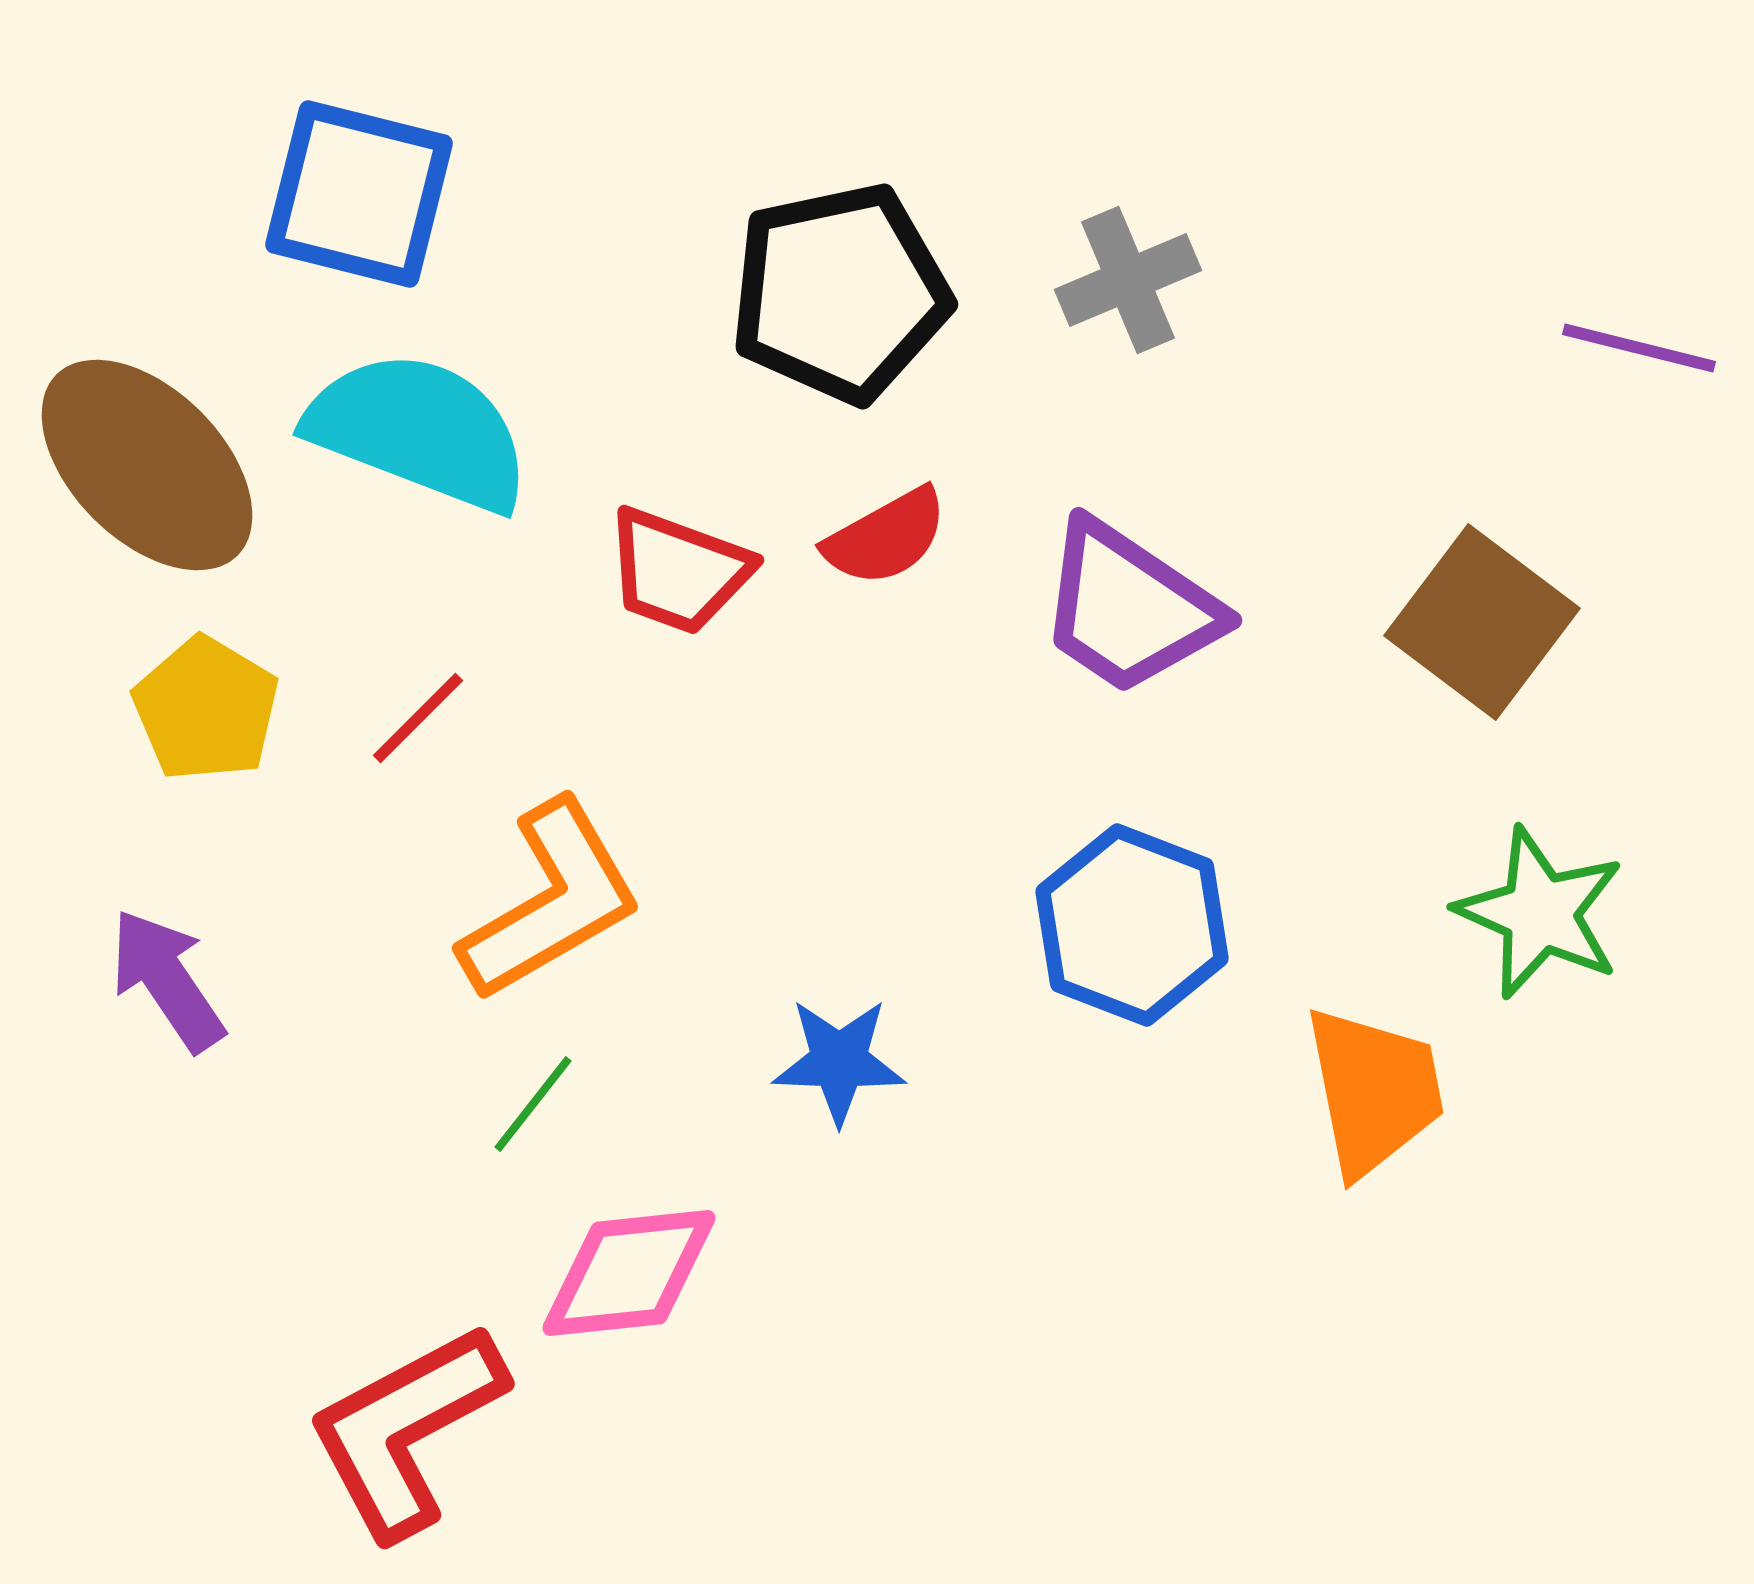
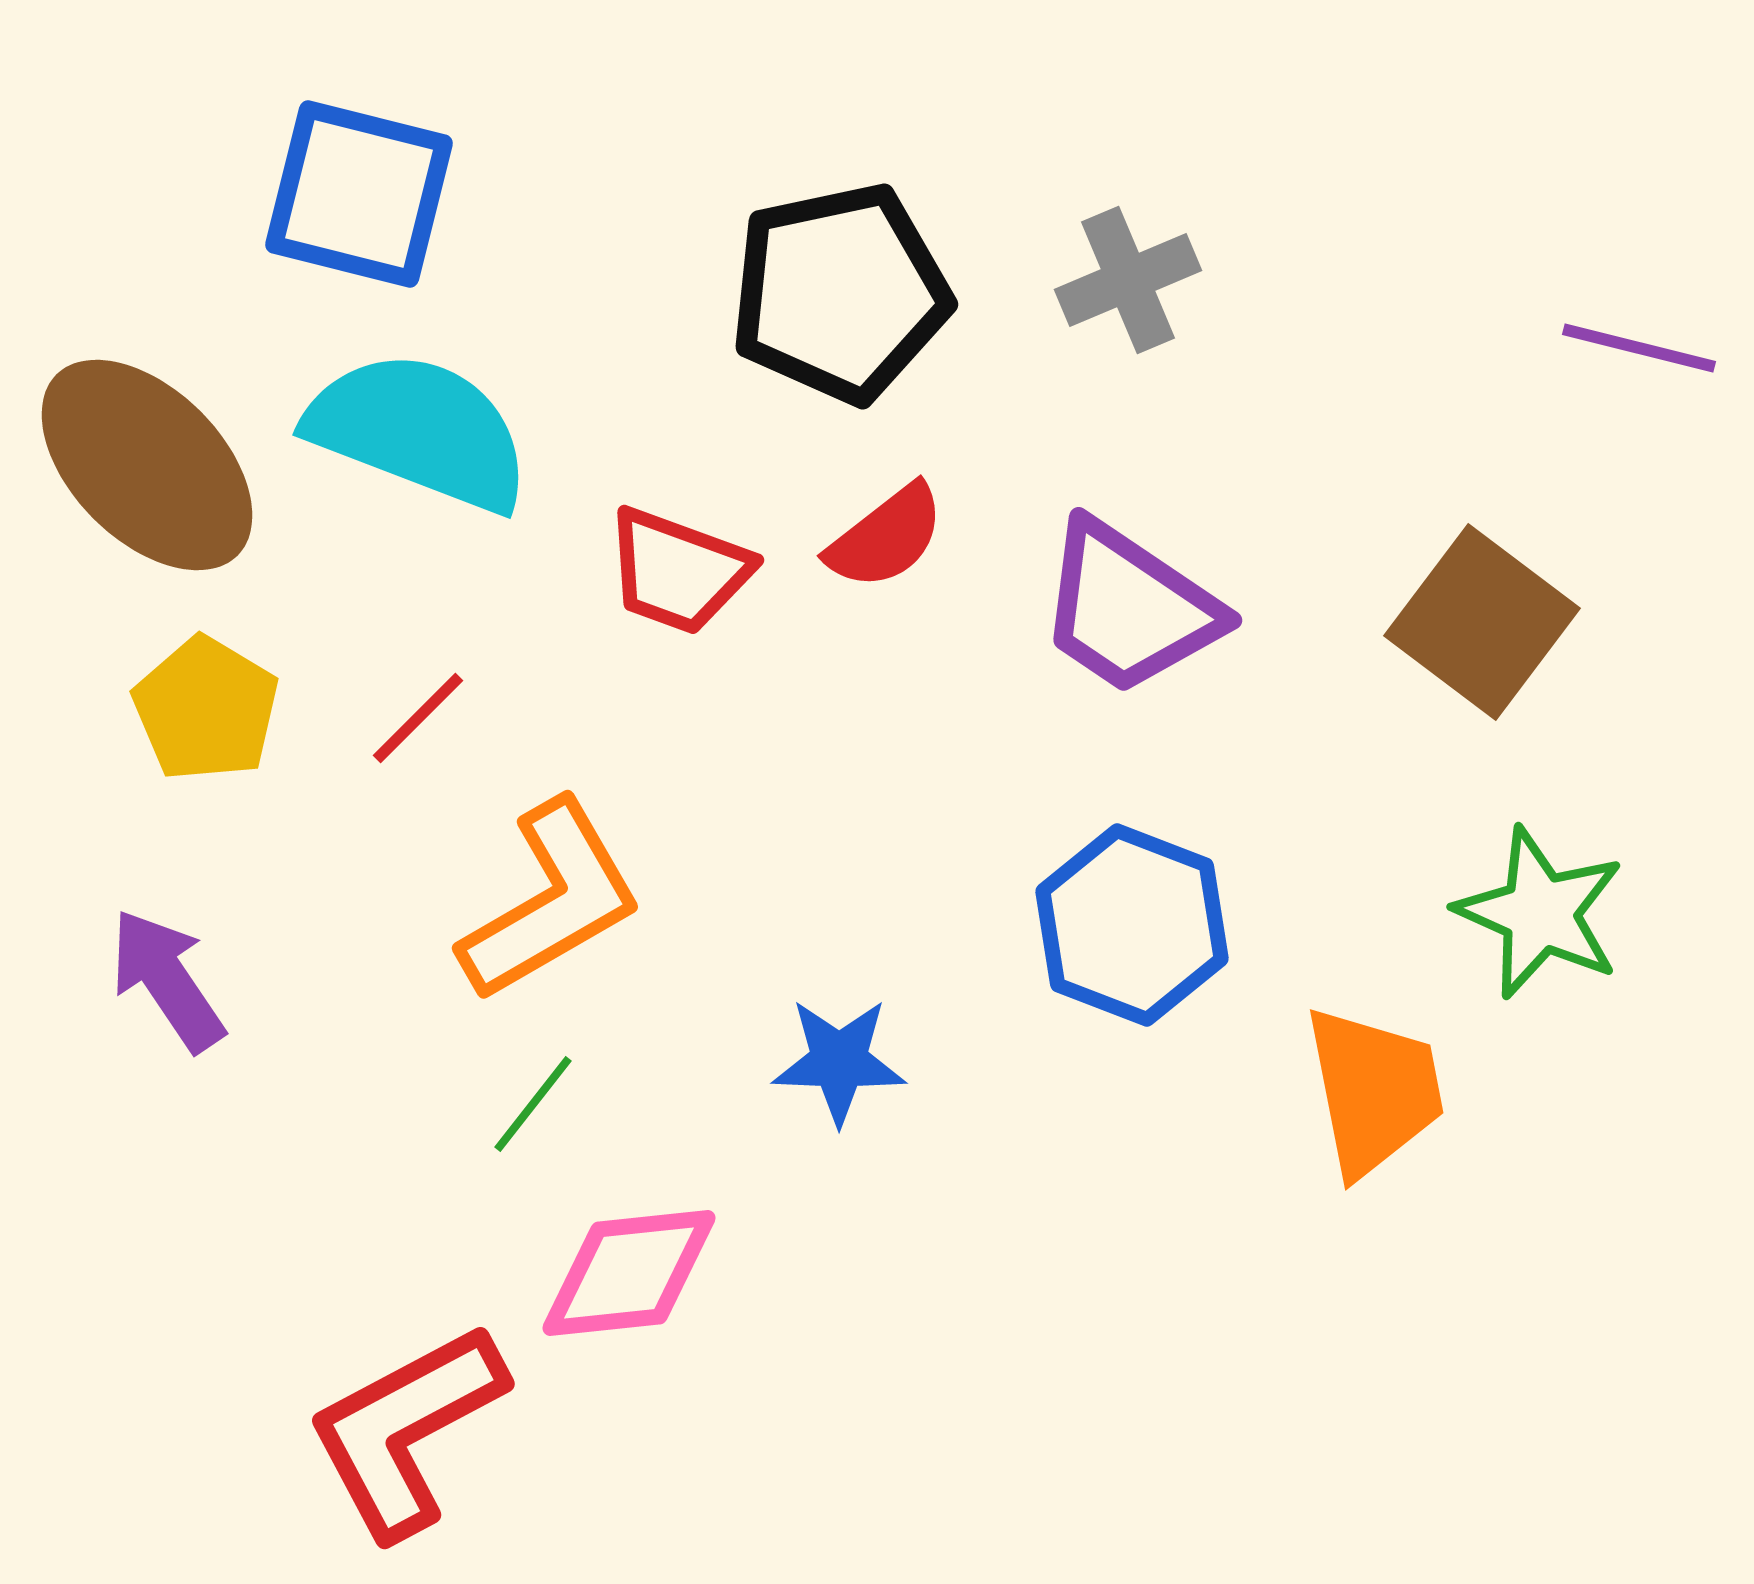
red semicircle: rotated 9 degrees counterclockwise
